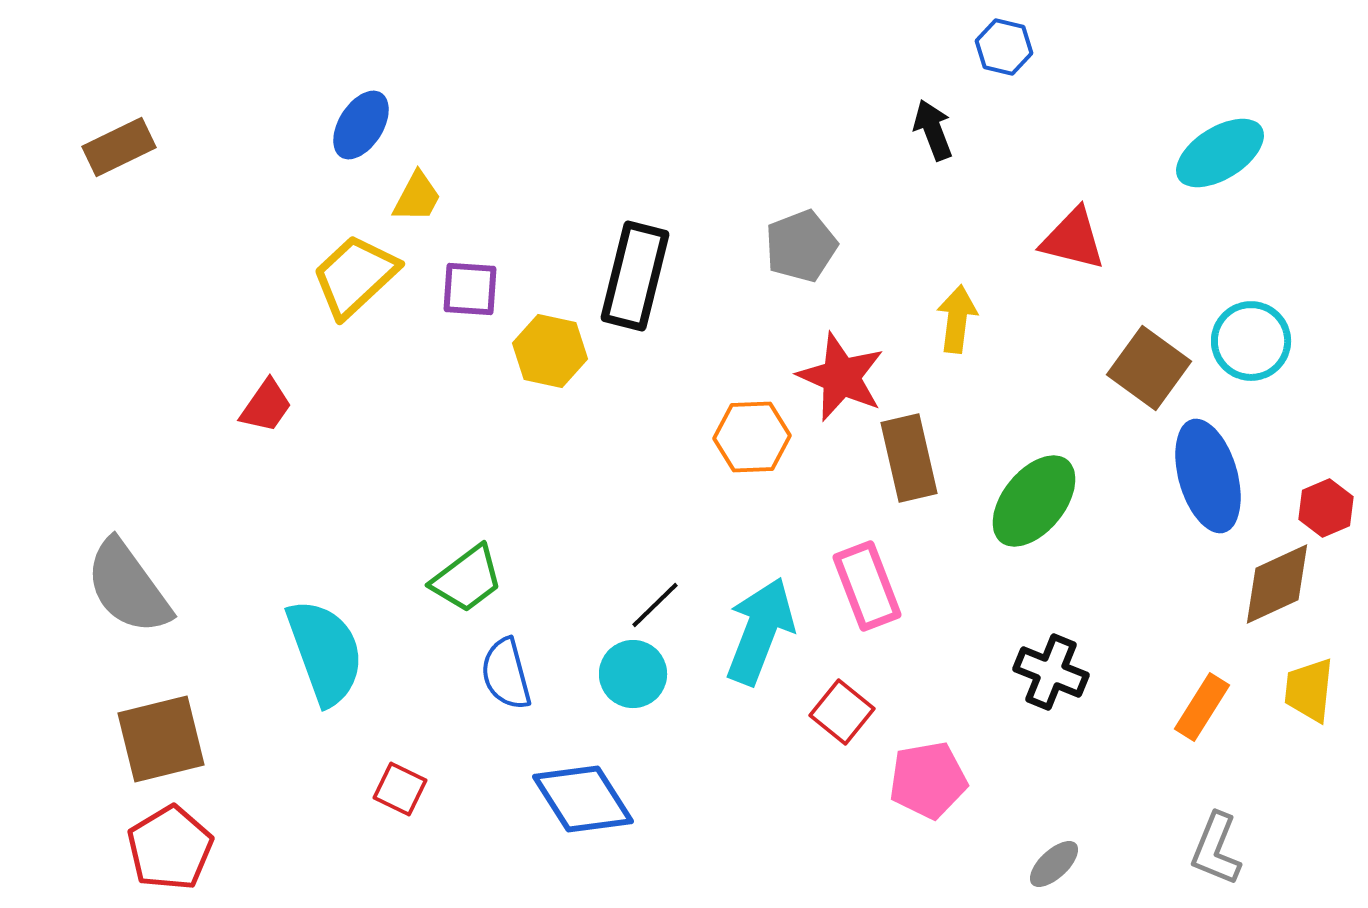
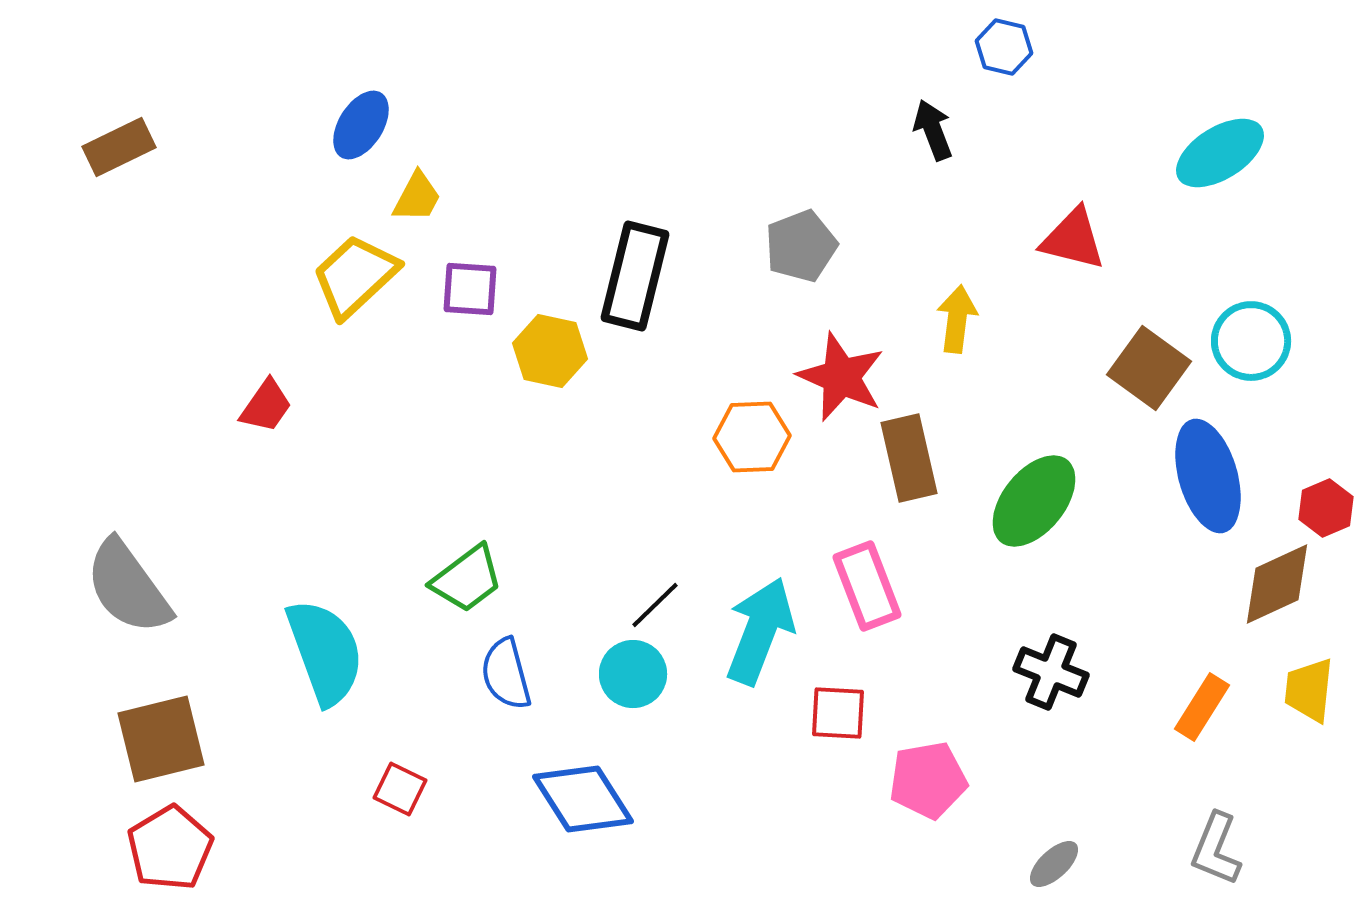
red square at (842, 712): moved 4 px left, 1 px down; rotated 36 degrees counterclockwise
